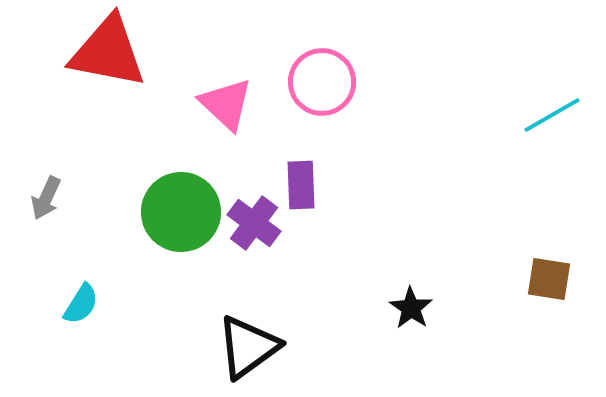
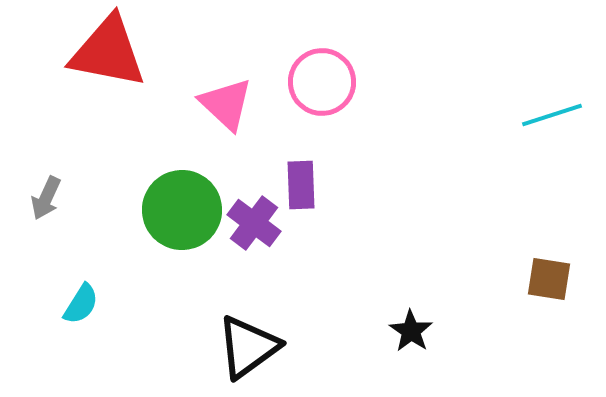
cyan line: rotated 12 degrees clockwise
green circle: moved 1 px right, 2 px up
black star: moved 23 px down
